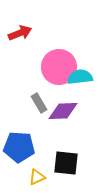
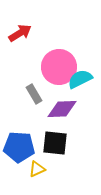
red arrow: rotated 10 degrees counterclockwise
cyan semicircle: moved 2 px down; rotated 20 degrees counterclockwise
gray rectangle: moved 5 px left, 9 px up
purple diamond: moved 1 px left, 2 px up
black square: moved 11 px left, 20 px up
yellow triangle: moved 8 px up
